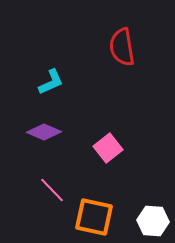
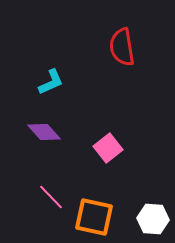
purple diamond: rotated 24 degrees clockwise
pink line: moved 1 px left, 7 px down
white hexagon: moved 2 px up
